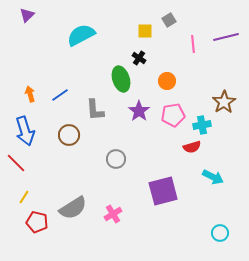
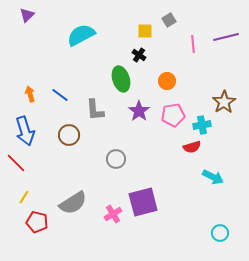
black cross: moved 3 px up
blue line: rotated 72 degrees clockwise
purple square: moved 20 px left, 11 px down
gray semicircle: moved 5 px up
